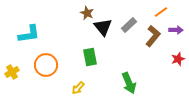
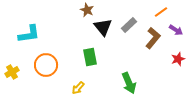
brown star: moved 3 px up
purple arrow: rotated 32 degrees clockwise
brown L-shape: moved 2 px down
